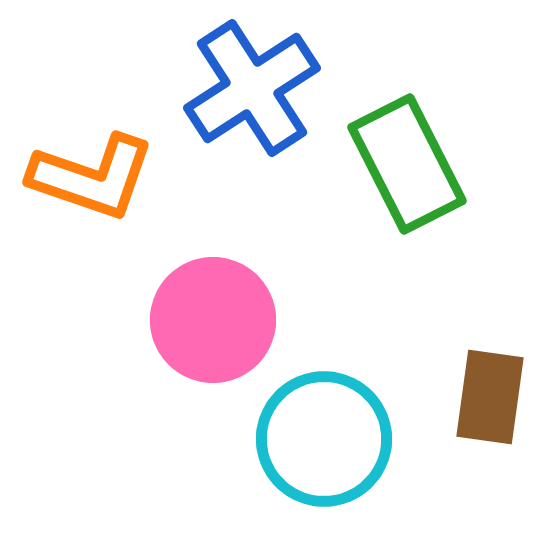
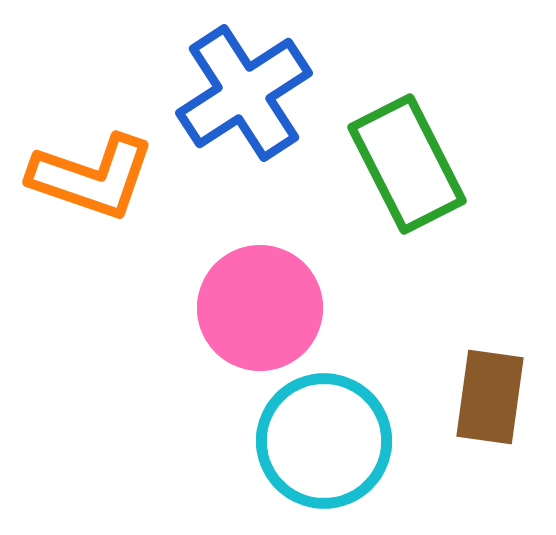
blue cross: moved 8 px left, 5 px down
pink circle: moved 47 px right, 12 px up
cyan circle: moved 2 px down
